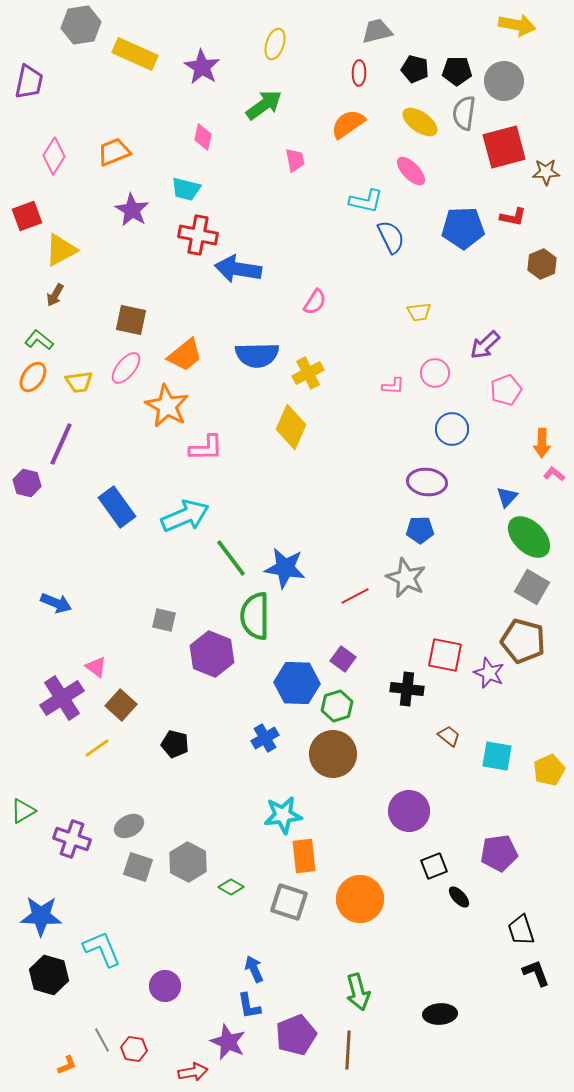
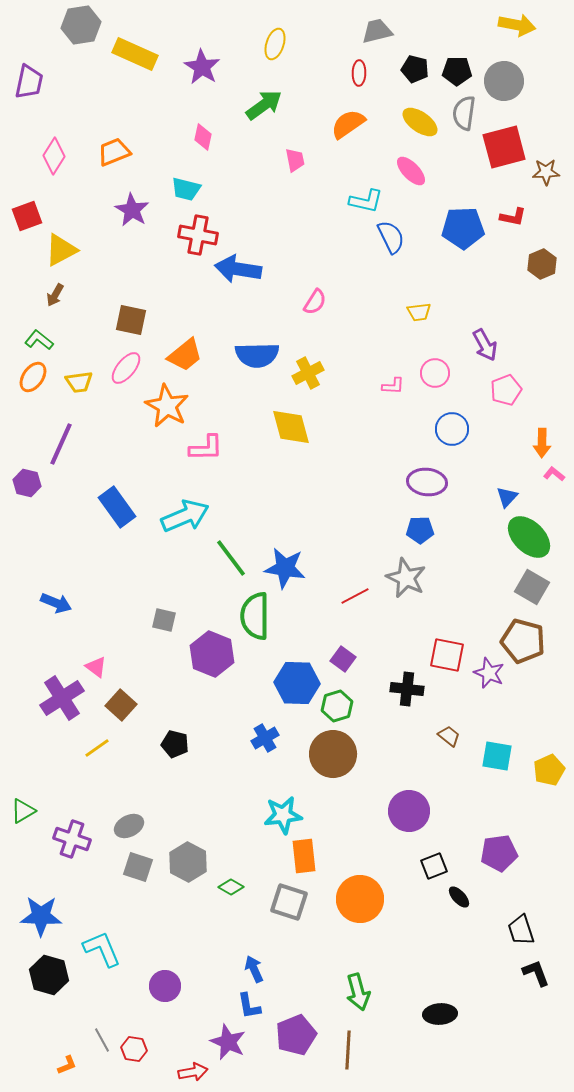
purple arrow at (485, 345): rotated 76 degrees counterclockwise
yellow diamond at (291, 427): rotated 39 degrees counterclockwise
red square at (445, 655): moved 2 px right
